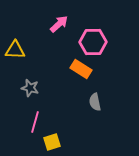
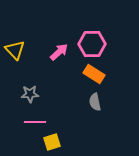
pink arrow: moved 28 px down
pink hexagon: moved 1 px left, 2 px down
yellow triangle: rotated 45 degrees clockwise
orange rectangle: moved 13 px right, 5 px down
gray star: moved 6 px down; rotated 18 degrees counterclockwise
pink line: rotated 75 degrees clockwise
